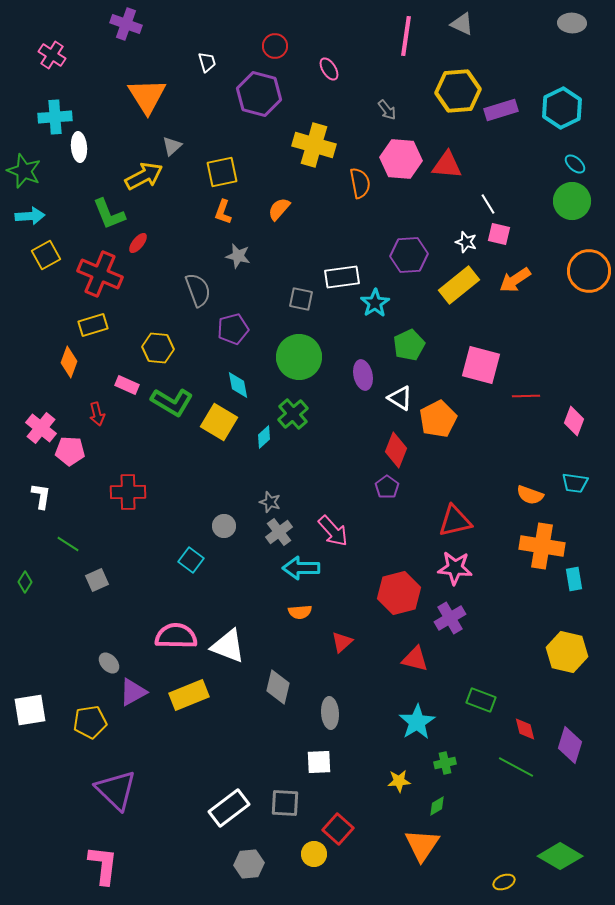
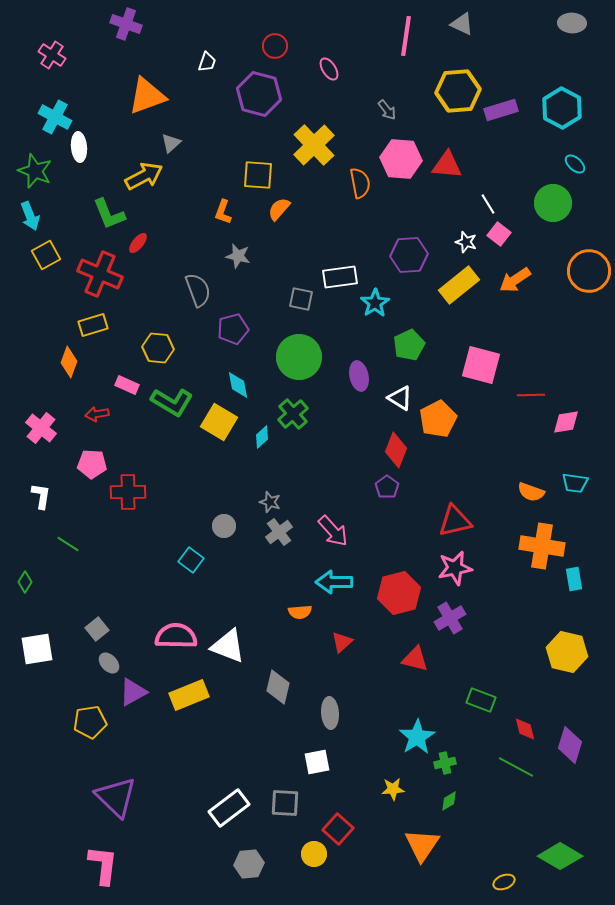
white trapezoid at (207, 62): rotated 35 degrees clockwise
orange triangle at (147, 96): rotated 42 degrees clockwise
cyan hexagon at (562, 108): rotated 6 degrees counterclockwise
cyan cross at (55, 117): rotated 32 degrees clockwise
yellow cross at (314, 145): rotated 30 degrees clockwise
gray triangle at (172, 146): moved 1 px left, 3 px up
green star at (24, 171): moved 11 px right
yellow square at (222, 172): moved 36 px right, 3 px down; rotated 16 degrees clockwise
green circle at (572, 201): moved 19 px left, 2 px down
cyan arrow at (30, 216): rotated 72 degrees clockwise
pink square at (499, 234): rotated 25 degrees clockwise
white rectangle at (342, 277): moved 2 px left
purple ellipse at (363, 375): moved 4 px left, 1 px down
red line at (526, 396): moved 5 px right, 1 px up
red arrow at (97, 414): rotated 95 degrees clockwise
pink diamond at (574, 421): moved 8 px left, 1 px down; rotated 60 degrees clockwise
cyan diamond at (264, 437): moved 2 px left
pink pentagon at (70, 451): moved 22 px right, 13 px down
orange semicircle at (530, 495): moved 1 px right, 3 px up
cyan arrow at (301, 568): moved 33 px right, 14 px down
pink star at (455, 568): rotated 16 degrees counterclockwise
gray square at (97, 580): moved 49 px down; rotated 15 degrees counterclockwise
white square at (30, 710): moved 7 px right, 61 px up
cyan star at (417, 722): moved 15 px down
white square at (319, 762): moved 2 px left; rotated 8 degrees counterclockwise
yellow star at (399, 781): moved 6 px left, 8 px down
purple triangle at (116, 790): moved 7 px down
green diamond at (437, 806): moved 12 px right, 5 px up
